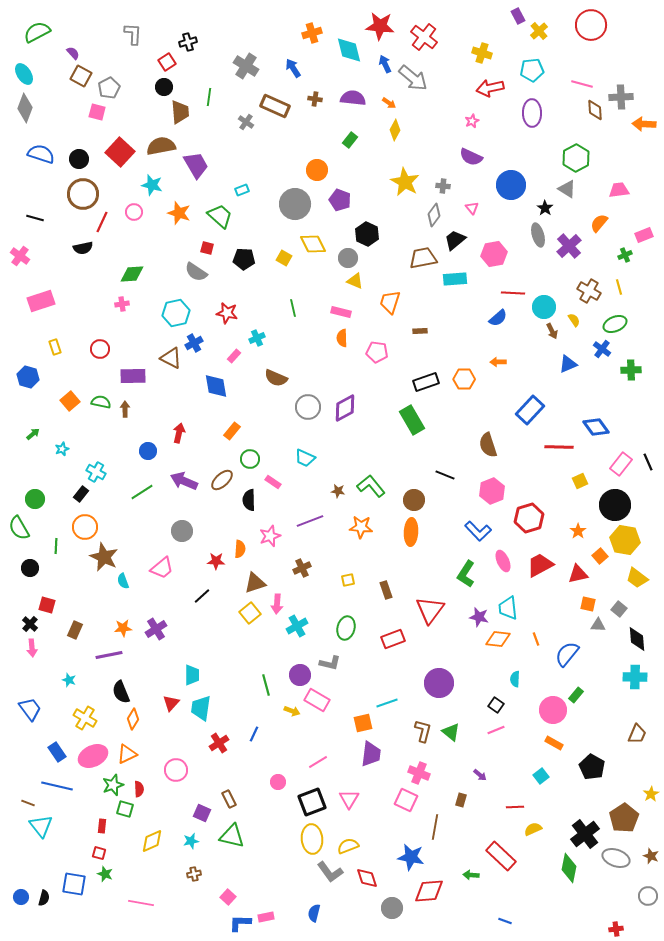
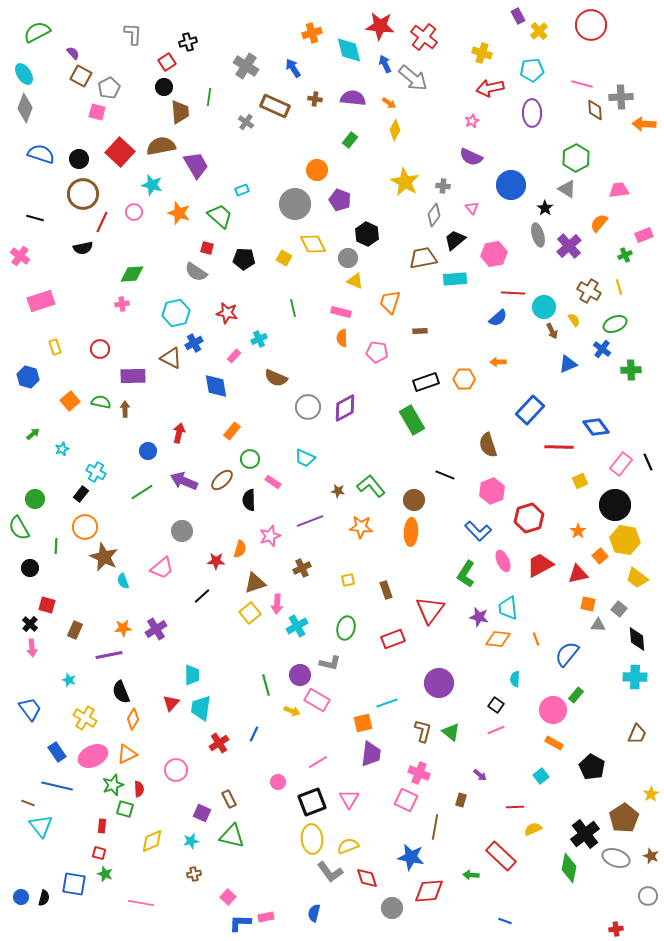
cyan cross at (257, 338): moved 2 px right, 1 px down
orange semicircle at (240, 549): rotated 12 degrees clockwise
